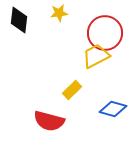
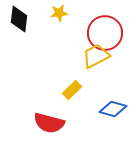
black diamond: moved 1 px up
red semicircle: moved 2 px down
